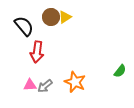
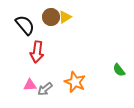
black semicircle: moved 1 px right, 1 px up
green semicircle: moved 1 px left, 1 px up; rotated 104 degrees clockwise
gray arrow: moved 3 px down
